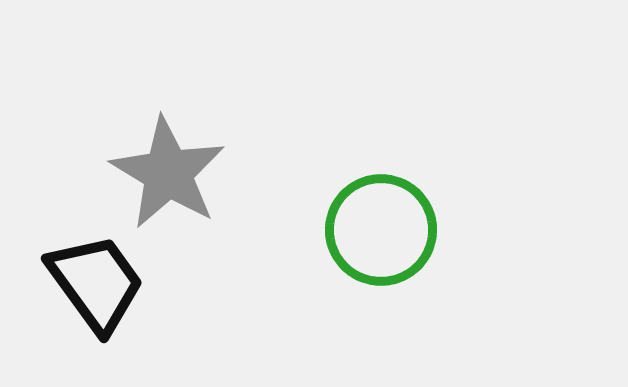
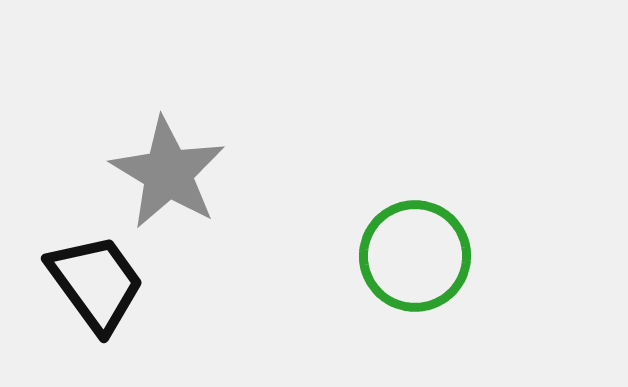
green circle: moved 34 px right, 26 px down
